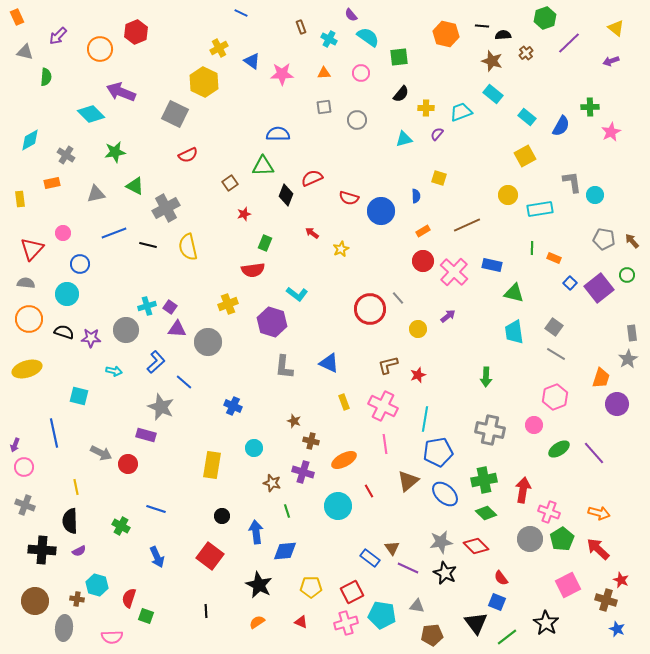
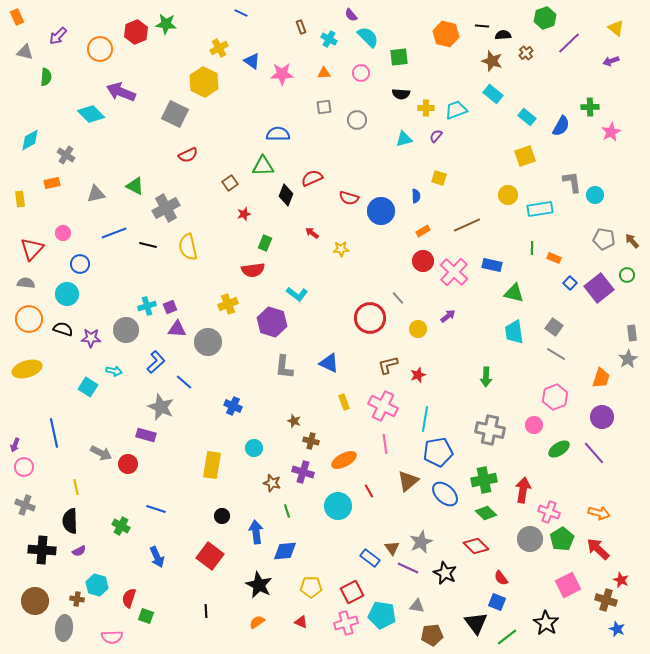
cyan semicircle at (368, 37): rotated 10 degrees clockwise
black semicircle at (401, 94): rotated 54 degrees clockwise
cyan trapezoid at (461, 112): moved 5 px left, 2 px up
purple semicircle at (437, 134): moved 1 px left, 2 px down
green star at (115, 152): moved 51 px right, 128 px up; rotated 15 degrees clockwise
yellow square at (525, 156): rotated 10 degrees clockwise
yellow star at (341, 249): rotated 21 degrees clockwise
purple square at (170, 307): rotated 32 degrees clockwise
red circle at (370, 309): moved 9 px down
black semicircle at (64, 332): moved 1 px left, 3 px up
cyan square at (79, 396): moved 9 px right, 9 px up; rotated 18 degrees clockwise
purple circle at (617, 404): moved 15 px left, 13 px down
gray star at (441, 542): moved 20 px left; rotated 15 degrees counterclockwise
